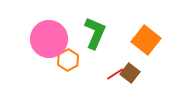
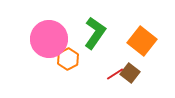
green L-shape: rotated 12 degrees clockwise
orange square: moved 4 px left, 1 px down
orange hexagon: moved 1 px up
